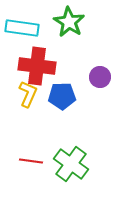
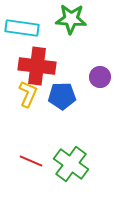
green star: moved 2 px right, 3 px up; rotated 28 degrees counterclockwise
red line: rotated 15 degrees clockwise
